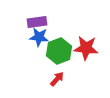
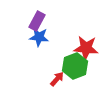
purple rectangle: moved 1 px up; rotated 54 degrees counterclockwise
green hexagon: moved 16 px right, 15 px down
